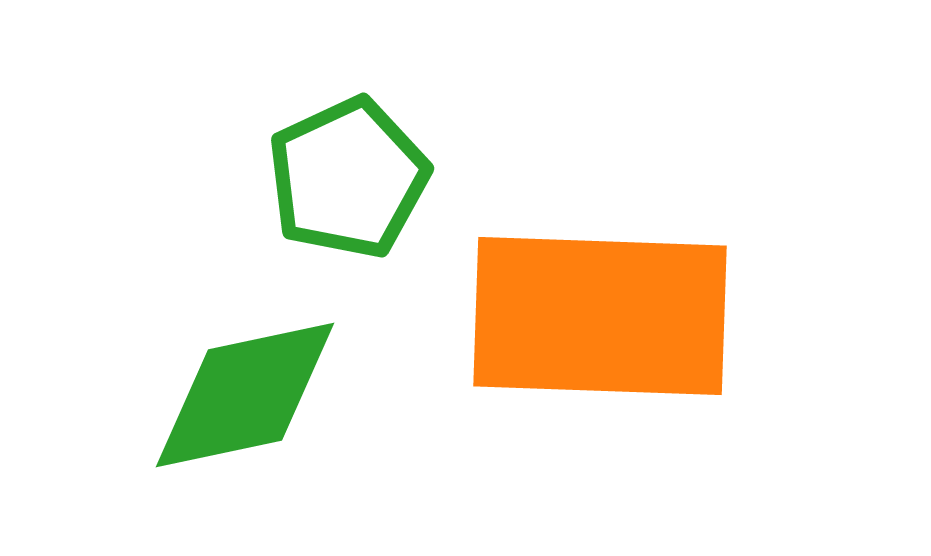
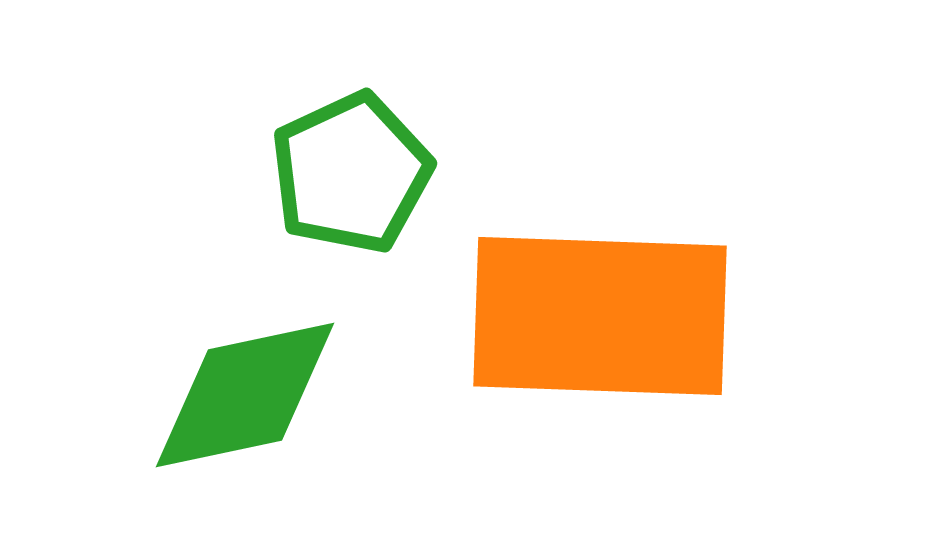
green pentagon: moved 3 px right, 5 px up
